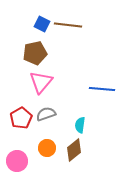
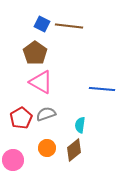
brown line: moved 1 px right, 1 px down
brown pentagon: rotated 25 degrees counterclockwise
pink triangle: rotated 40 degrees counterclockwise
pink circle: moved 4 px left, 1 px up
